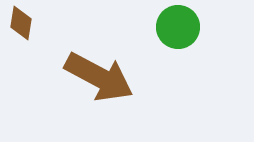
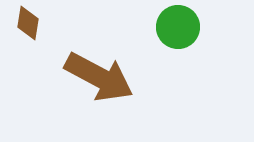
brown diamond: moved 7 px right
